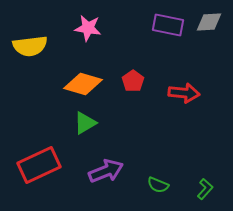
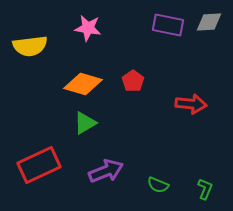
red arrow: moved 7 px right, 11 px down
green L-shape: rotated 20 degrees counterclockwise
